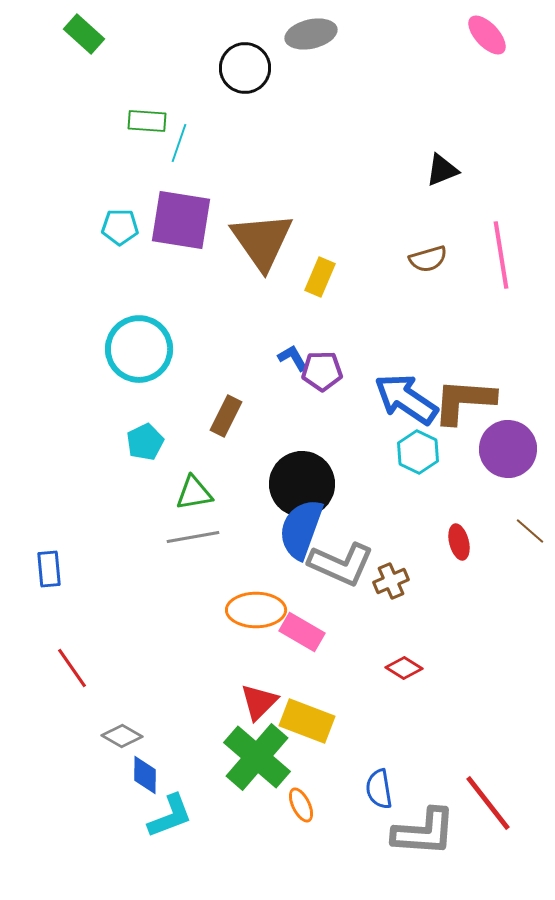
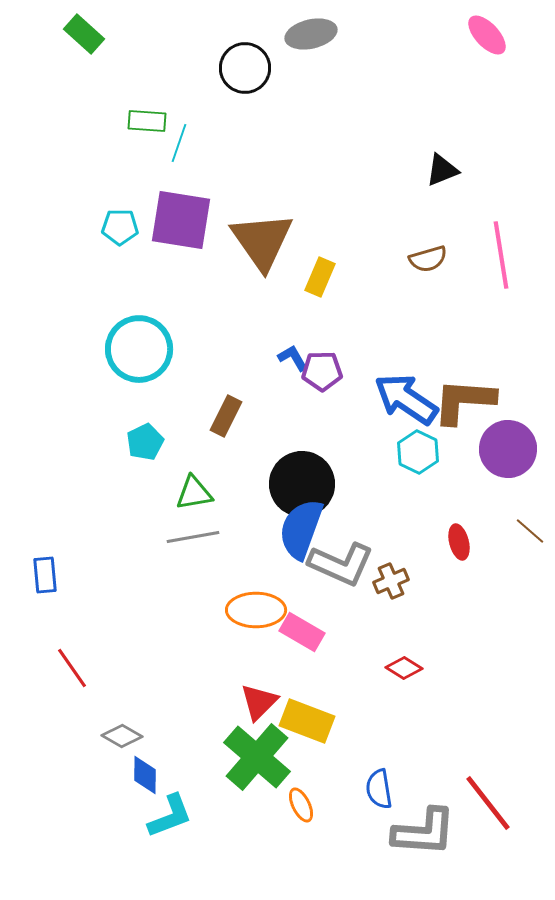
blue rectangle at (49, 569): moved 4 px left, 6 px down
